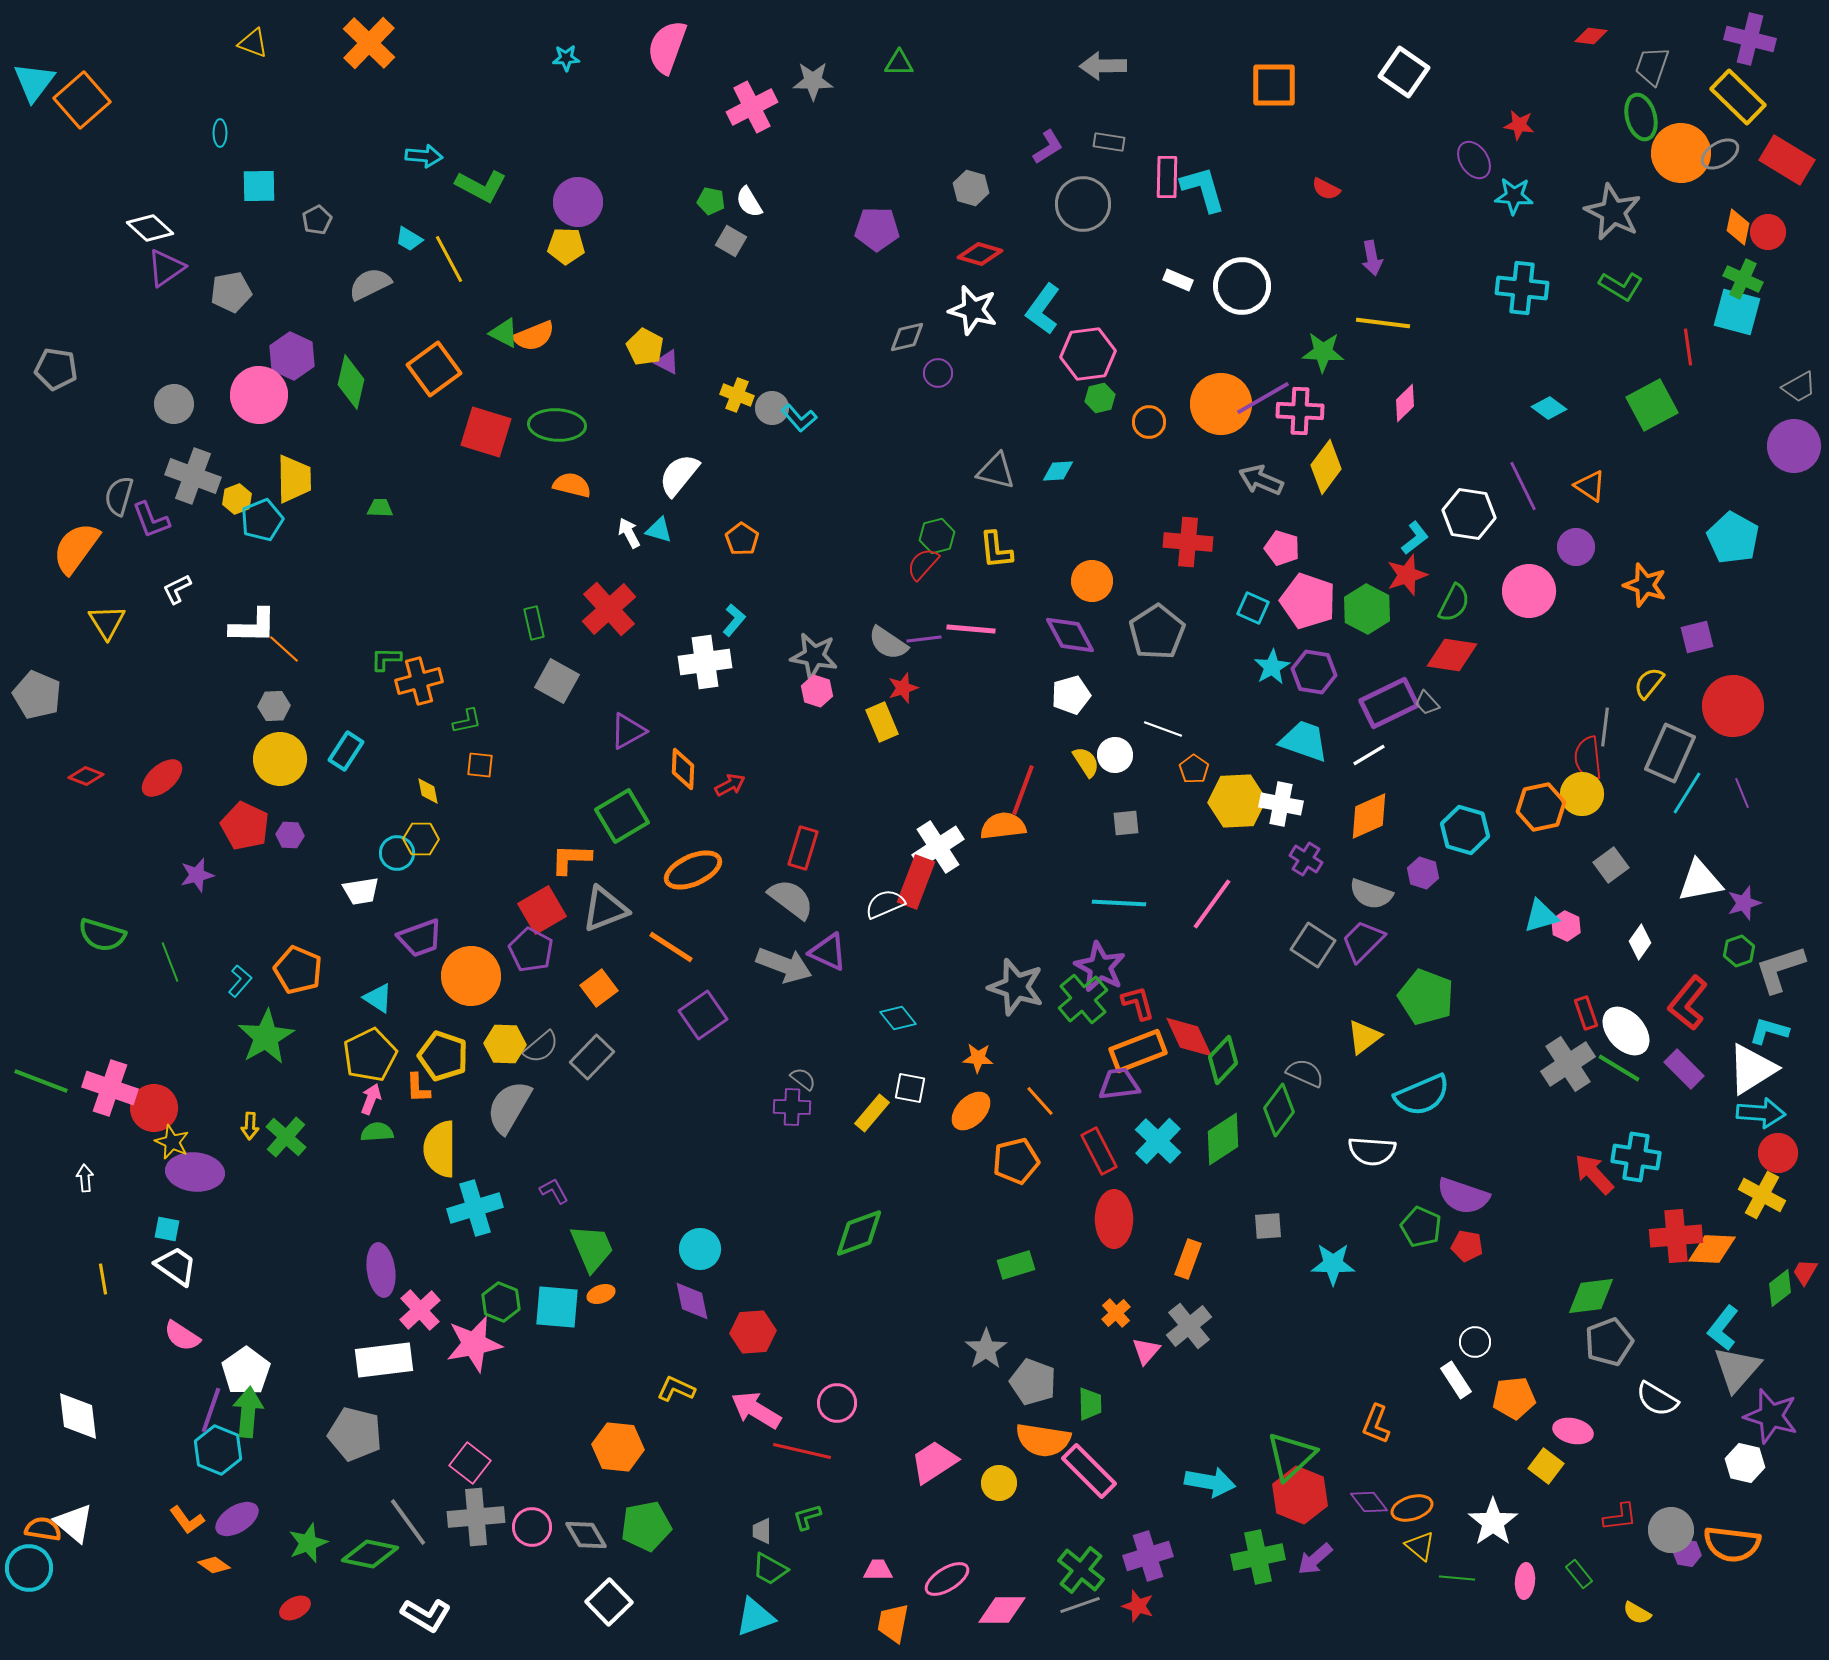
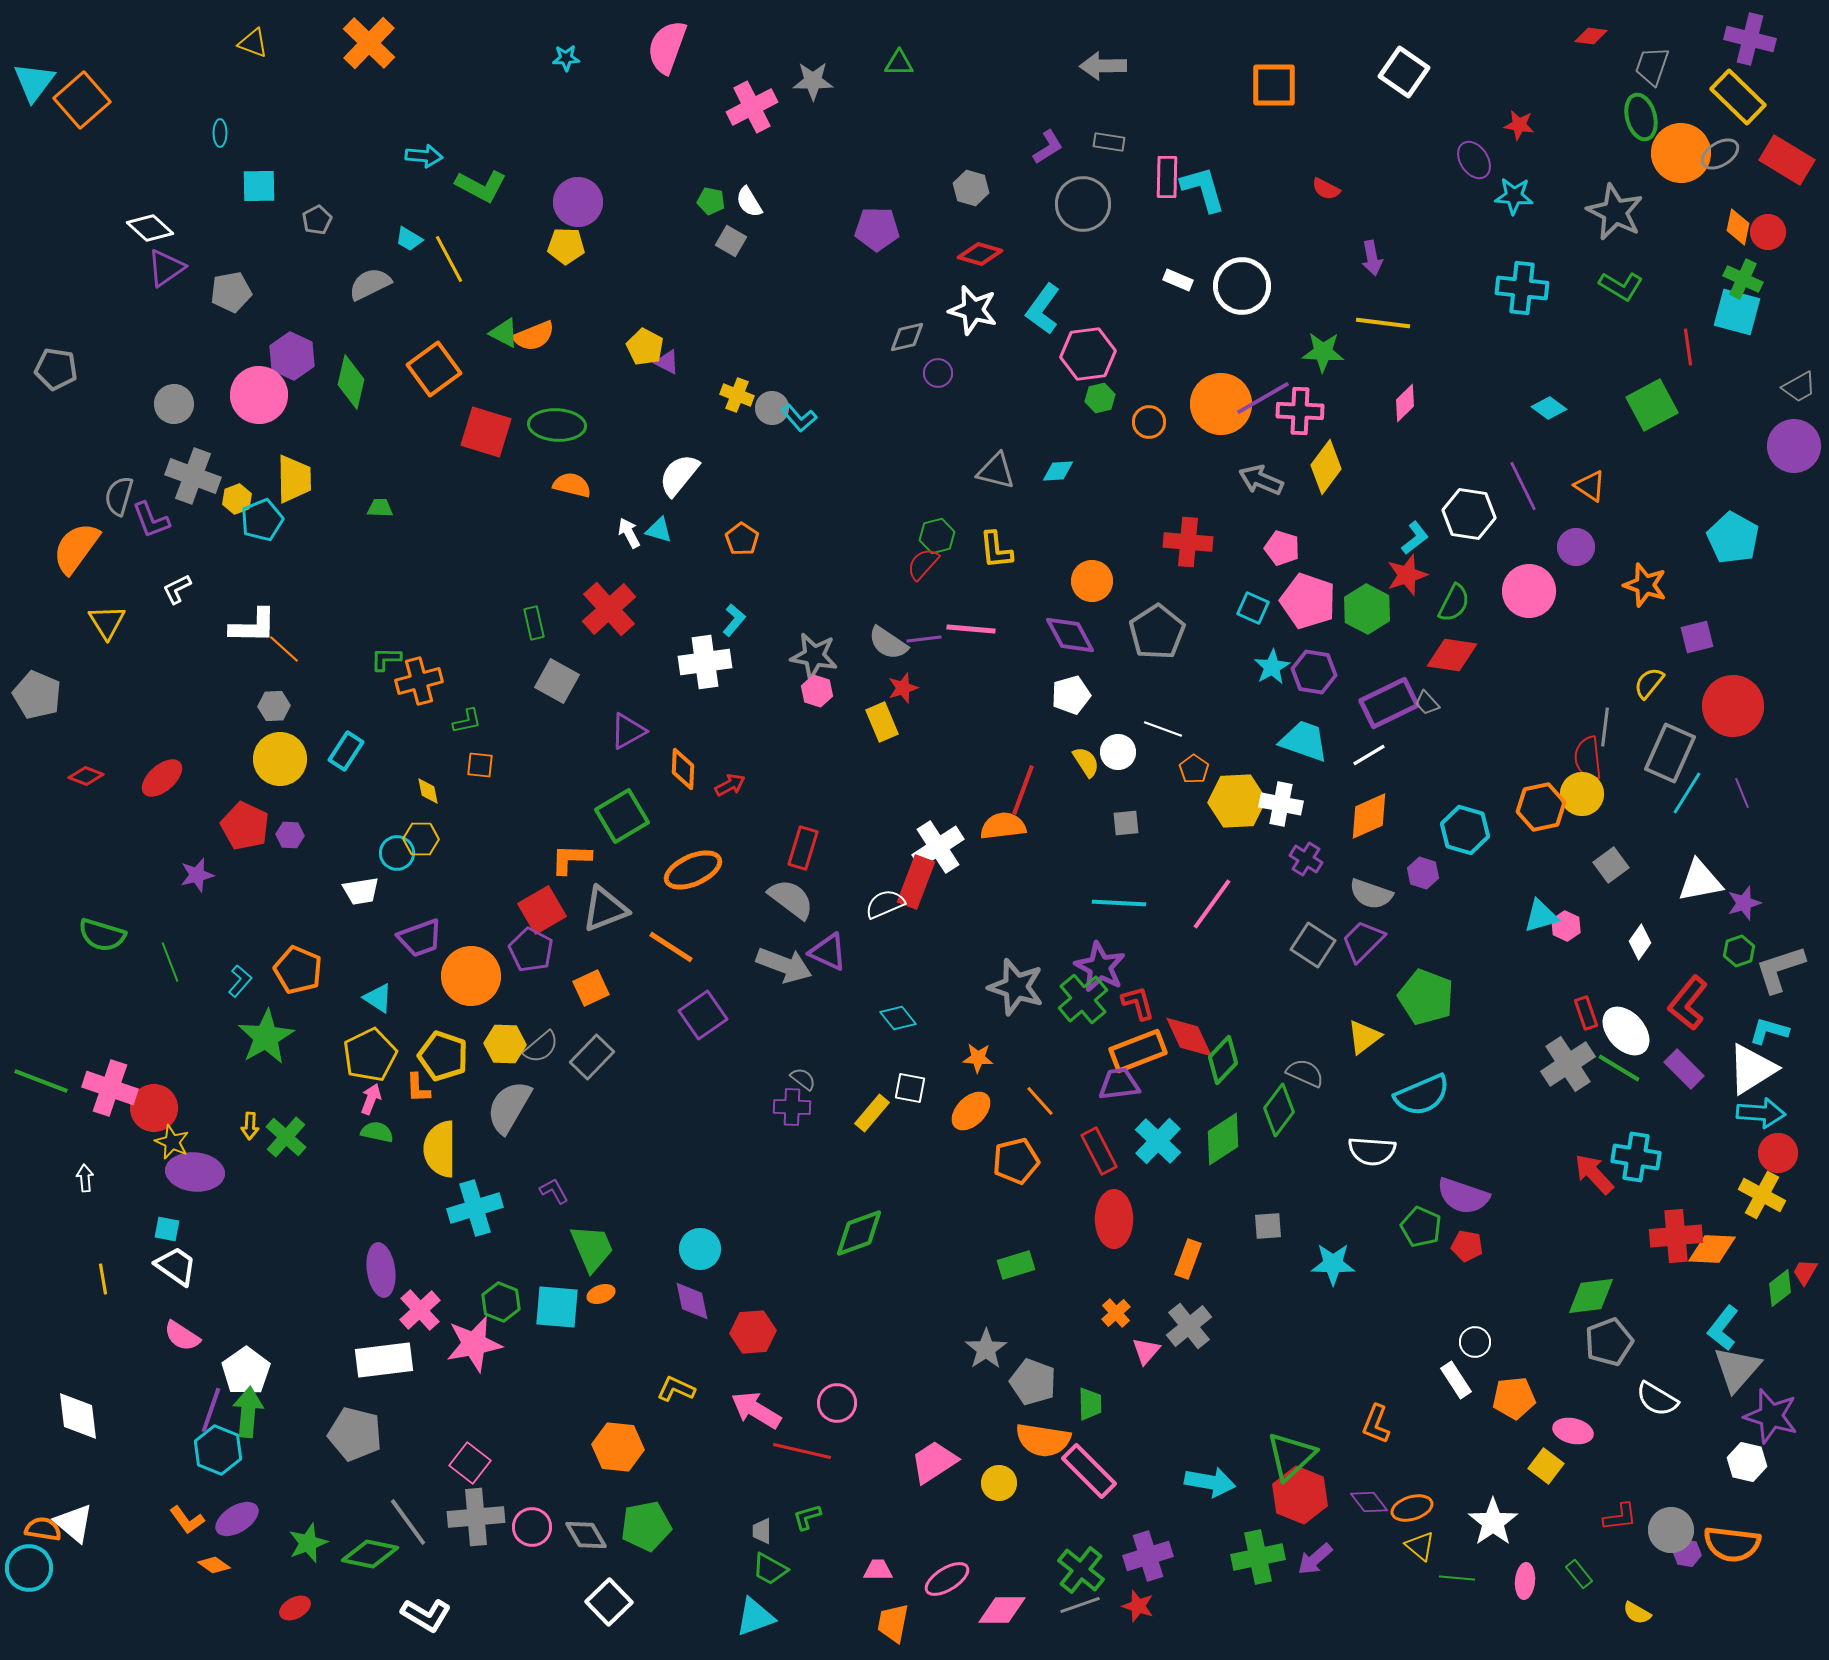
gray star at (1613, 212): moved 2 px right
white circle at (1115, 755): moved 3 px right, 3 px up
orange square at (599, 988): moved 8 px left; rotated 12 degrees clockwise
green semicircle at (377, 1132): rotated 16 degrees clockwise
white hexagon at (1745, 1463): moved 2 px right, 1 px up
